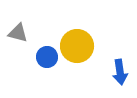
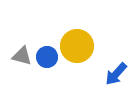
gray triangle: moved 4 px right, 23 px down
blue arrow: moved 4 px left, 2 px down; rotated 50 degrees clockwise
